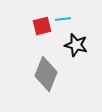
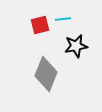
red square: moved 2 px left, 1 px up
black star: moved 1 px down; rotated 25 degrees counterclockwise
